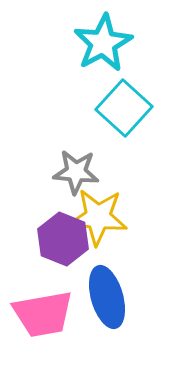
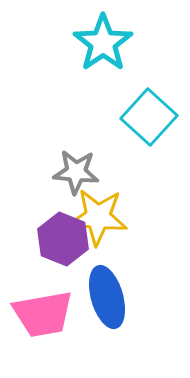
cyan star: rotated 6 degrees counterclockwise
cyan square: moved 25 px right, 9 px down
